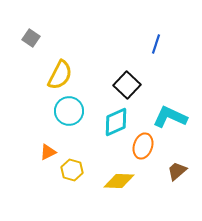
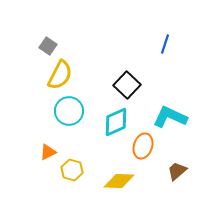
gray square: moved 17 px right, 8 px down
blue line: moved 9 px right
